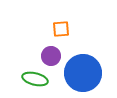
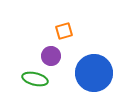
orange square: moved 3 px right, 2 px down; rotated 12 degrees counterclockwise
blue circle: moved 11 px right
